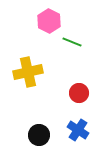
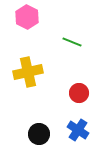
pink hexagon: moved 22 px left, 4 px up
black circle: moved 1 px up
